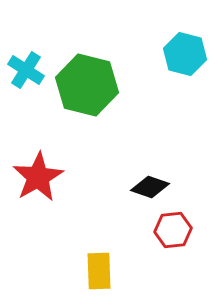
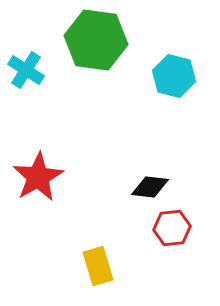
cyan hexagon: moved 11 px left, 22 px down
green hexagon: moved 9 px right, 45 px up; rotated 6 degrees counterclockwise
black diamond: rotated 12 degrees counterclockwise
red hexagon: moved 1 px left, 2 px up
yellow rectangle: moved 1 px left, 5 px up; rotated 15 degrees counterclockwise
